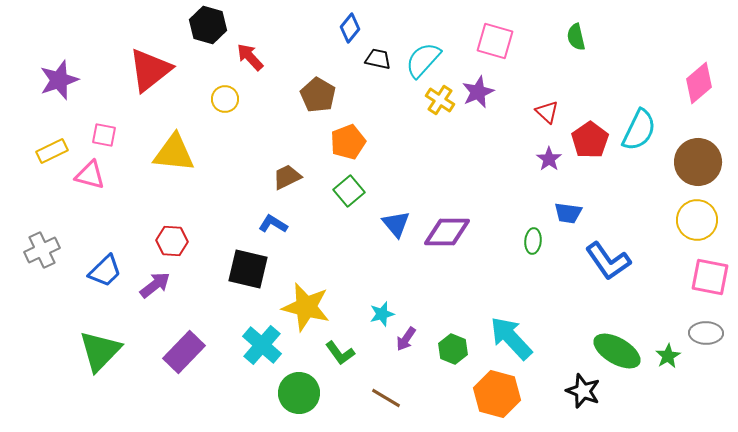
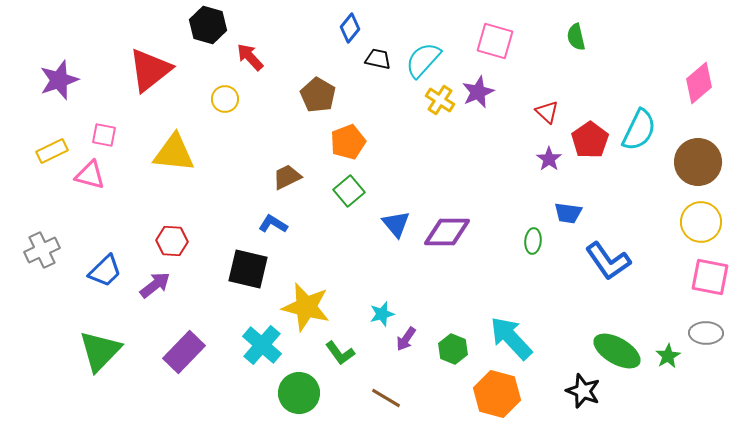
yellow circle at (697, 220): moved 4 px right, 2 px down
